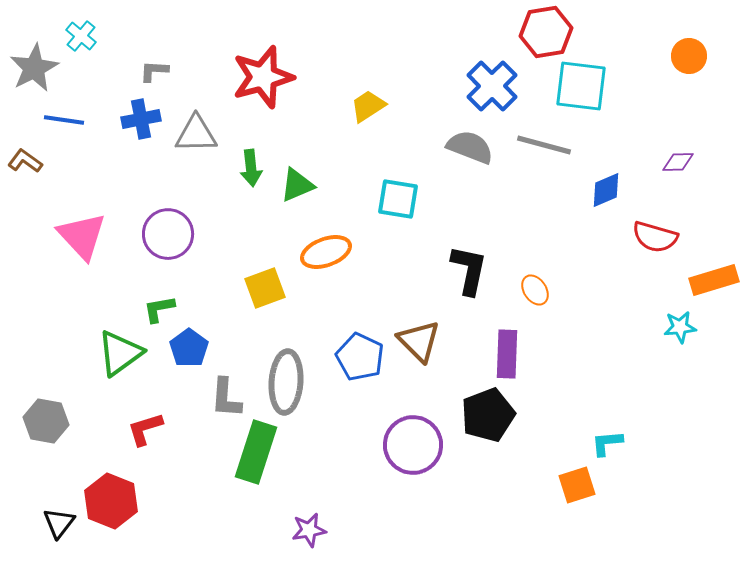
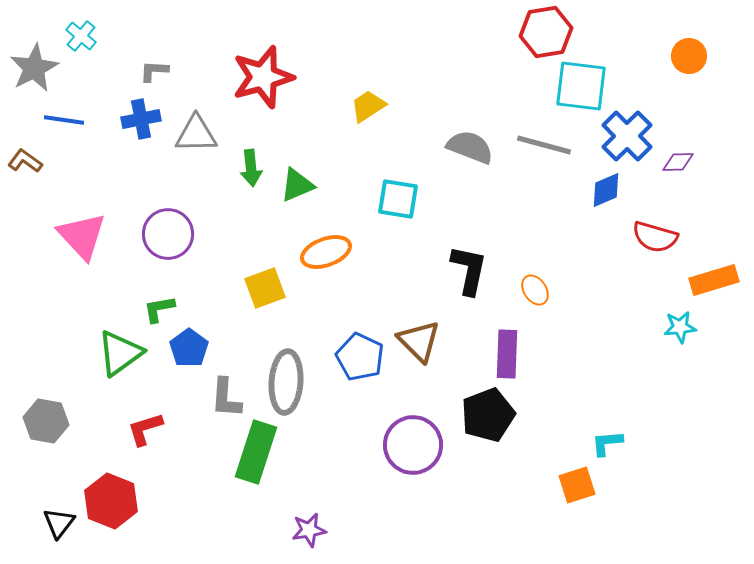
blue cross at (492, 86): moved 135 px right, 50 px down
